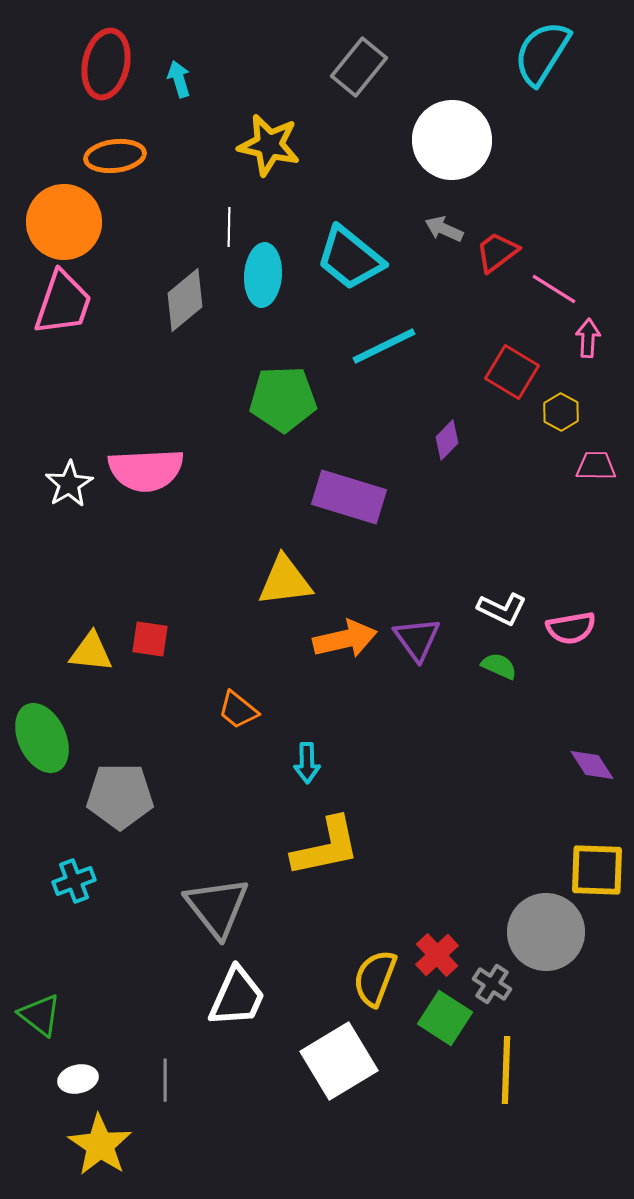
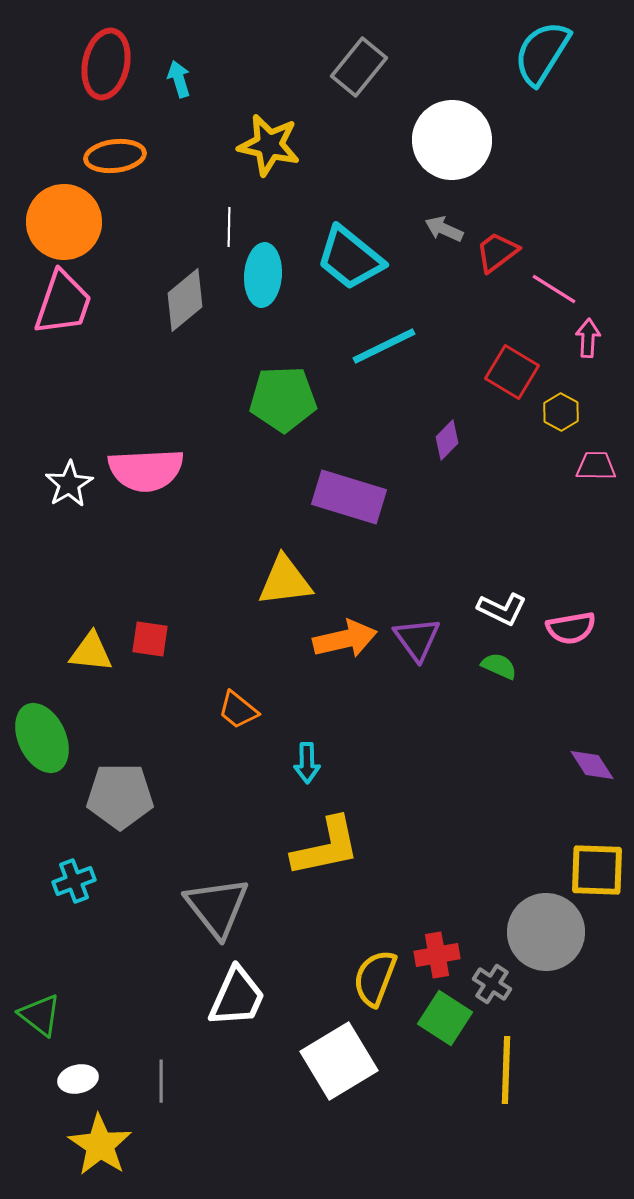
red cross at (437, 955): rotated 33 degrees clockwise
gray line at (165, 1080): moved 4 px left, 1 px down
